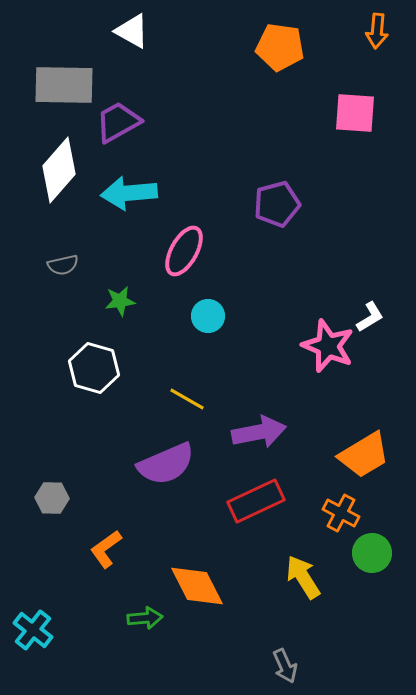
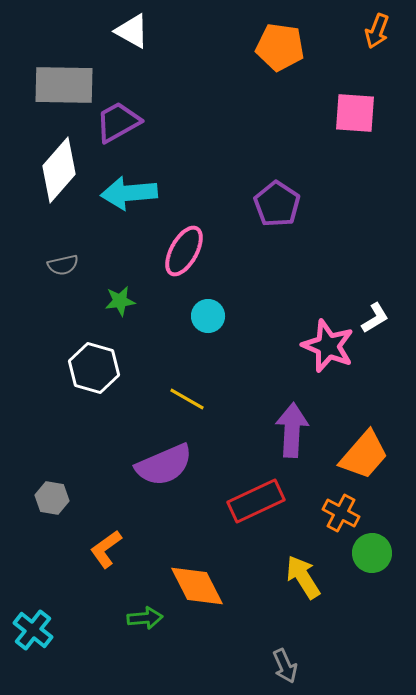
orange arrow: rotated 16 degrees clockwise
purple pentagon: rotated 24 degrees counterclockwise
white L-shape: moved 5 px right, 1 px down
purple arrow: moved 33 px right, 2 px up; rotated 76 degrees counterclockwise
orange trapezoid: rotated 18 degrees counterclockwise
purple semicircle: moved 2 px left, 1 px down
gray hexagon: rotated 8 degrees clockwise
